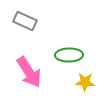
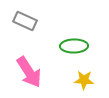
green ellipse: moved 5 px right, 9 px up
yellow star: moved 1 px left, 2 px up
